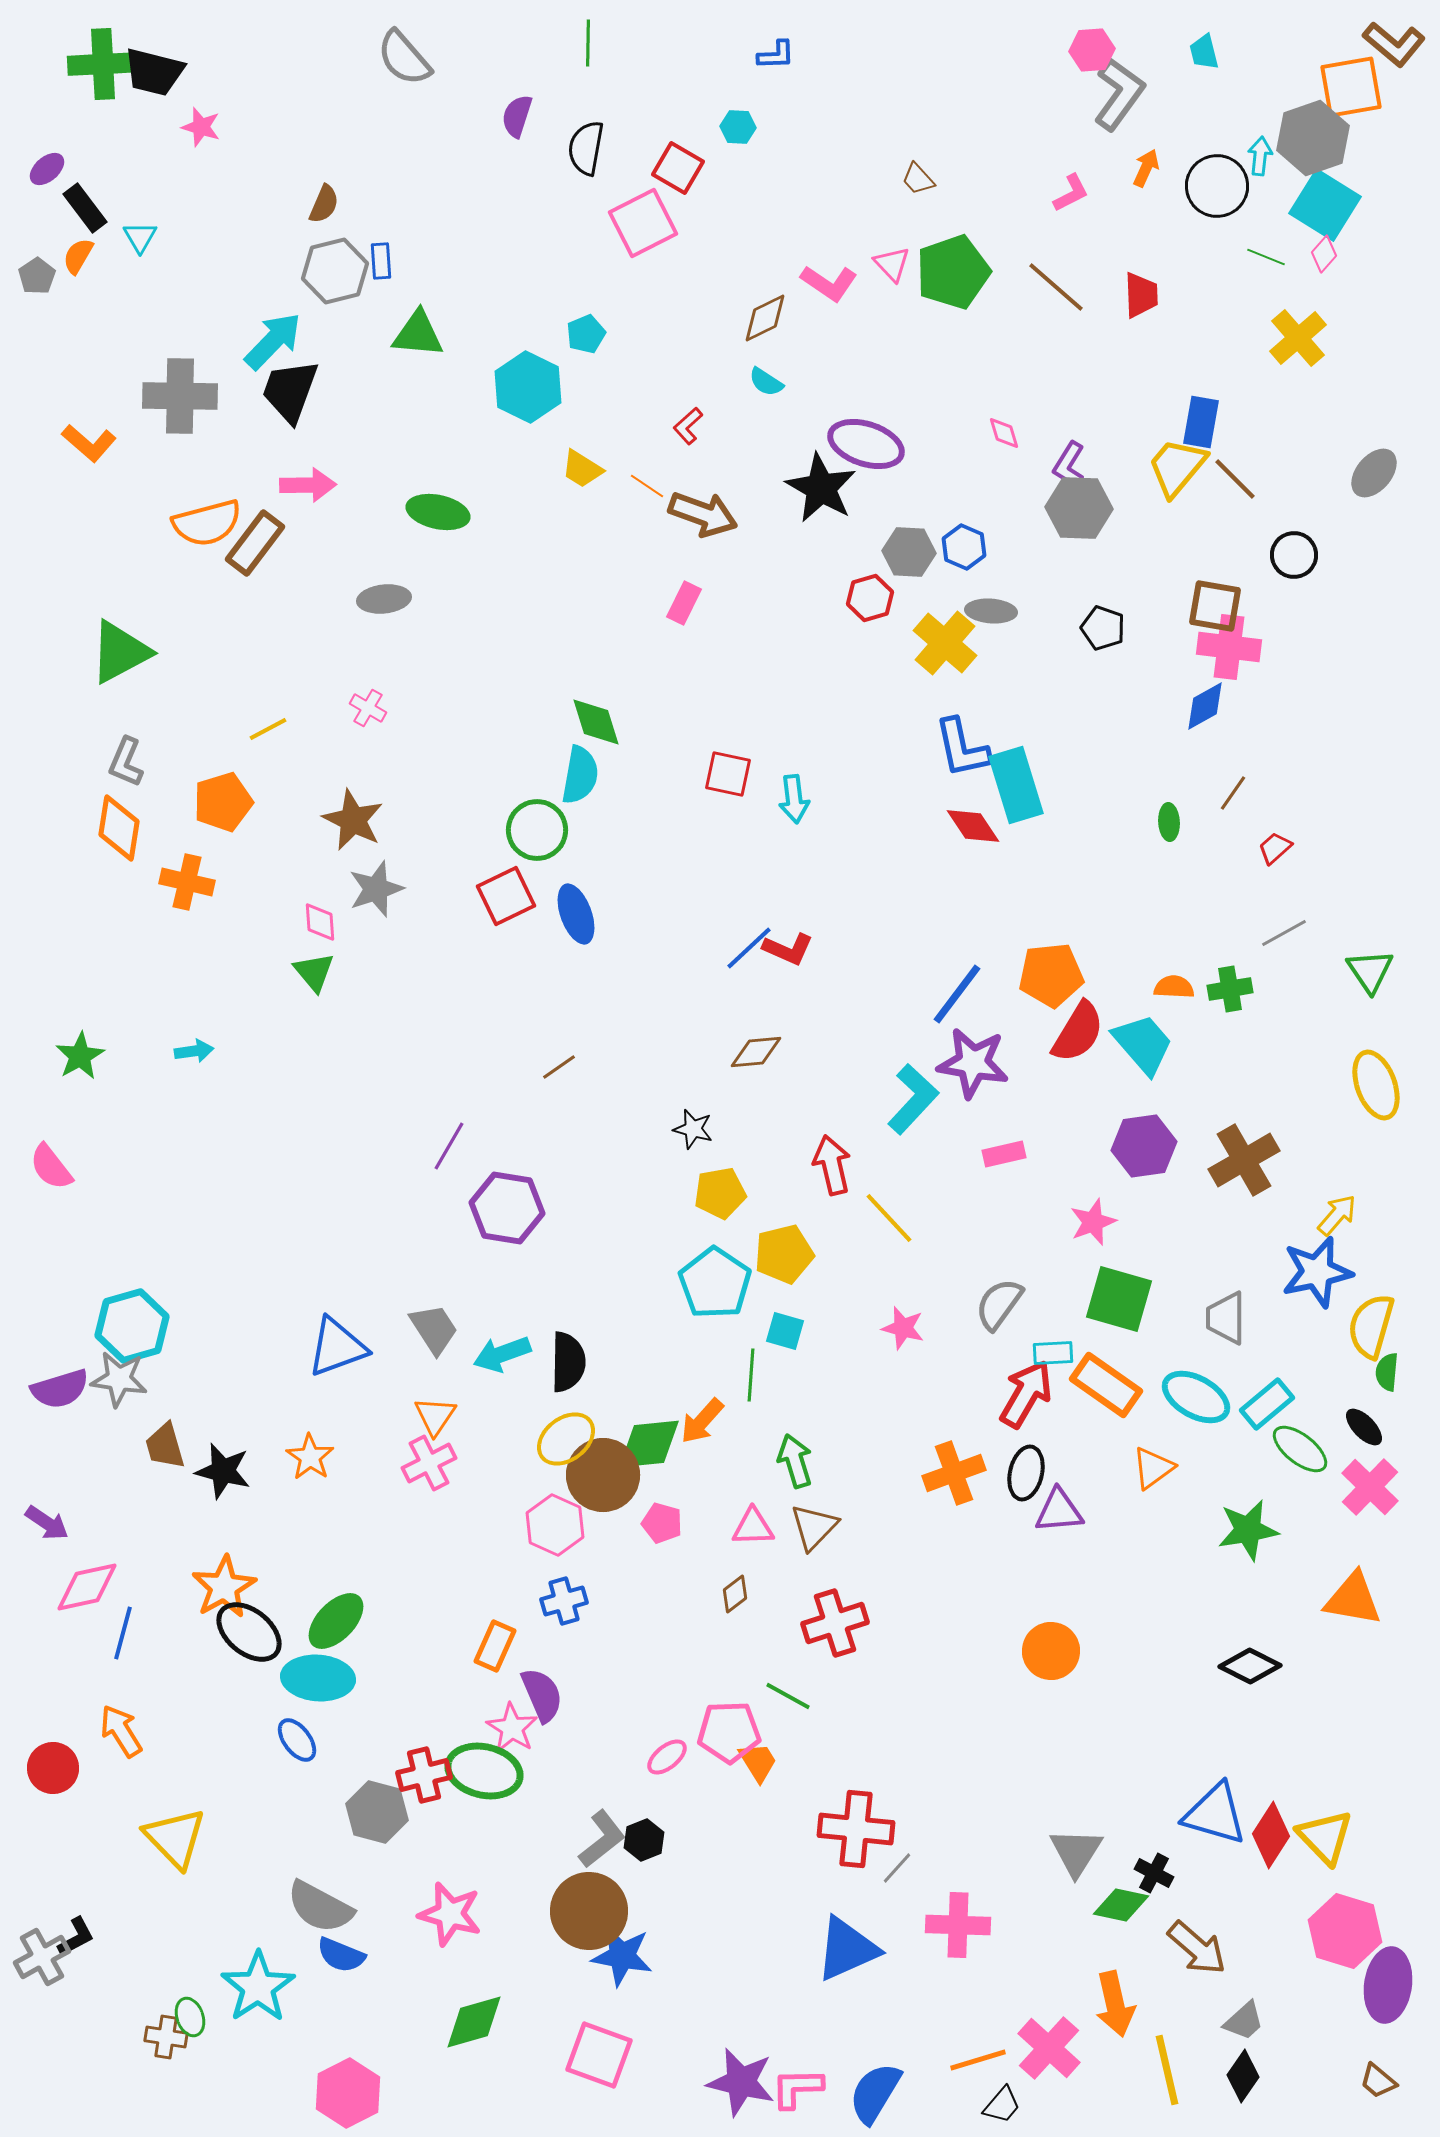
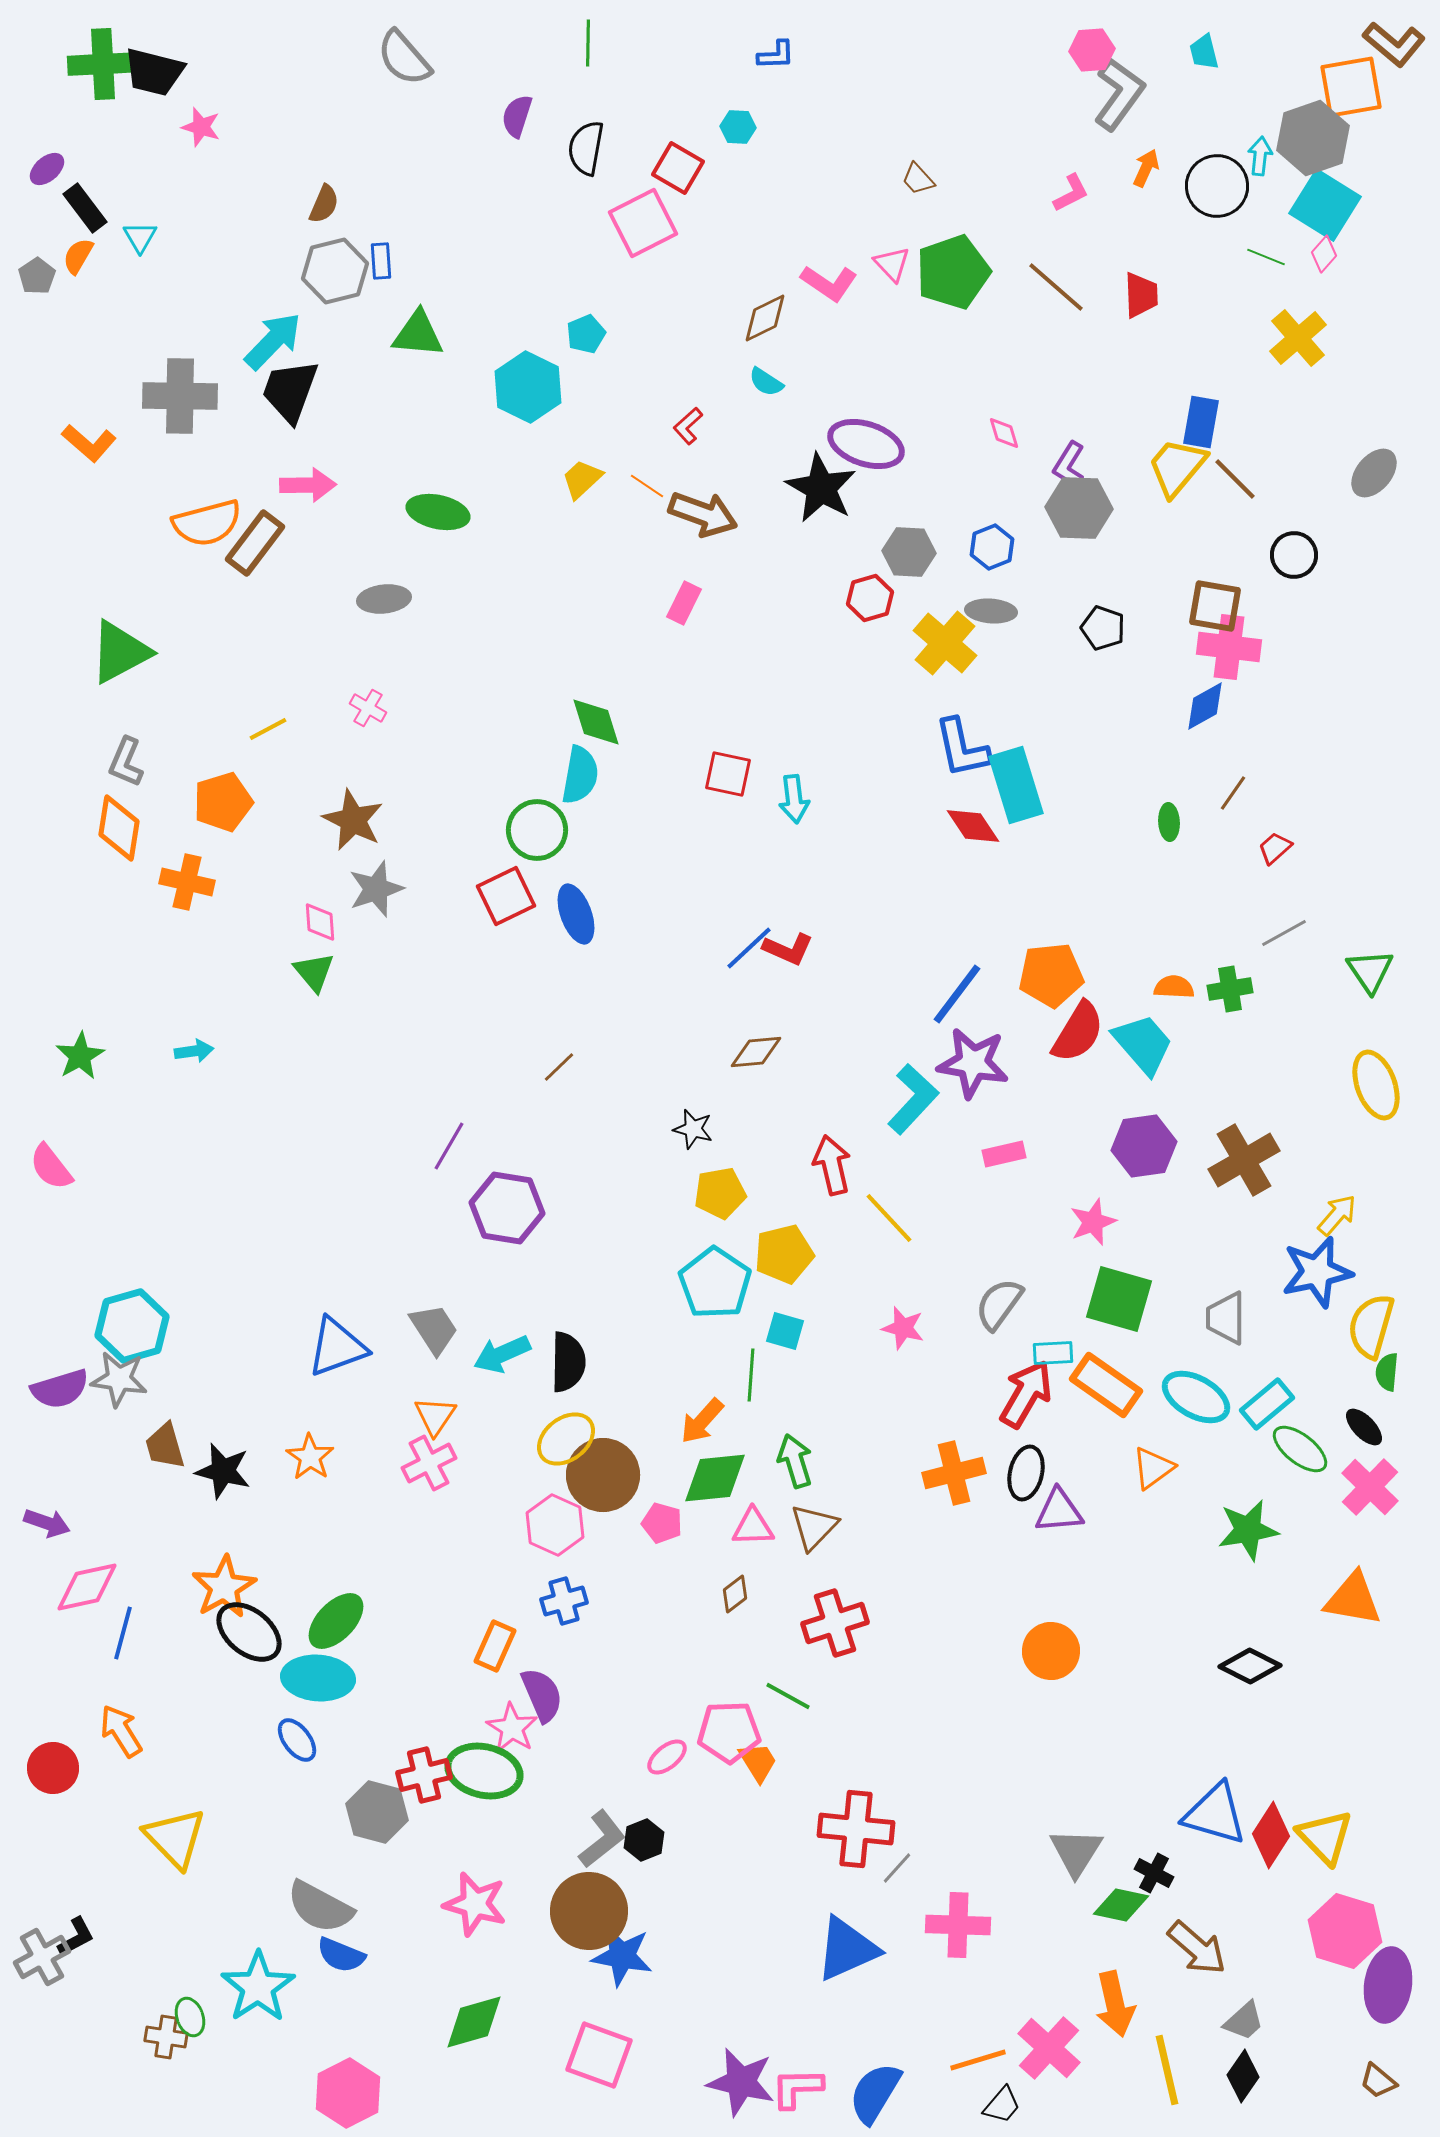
yellow trapezoid at (582, 469): moved 10 px down; rotated 105 degrees clockwise
blue hexagon at (964, 547): moved 28 px right; rotated 15 degrees clockwise
brown line at (559, 1067): rotated 9 degrees counterclockwise
cyan arrow at (502, 1354): rotated 4 degrees counterclockwise
green diamond at (649, 1444): moved 66 px right, 34 px down
orange cross at (954, 1473): rotated 6 degrees clockwise
purple arrow at (47, 1523): rotated 15 degrees counterclockwise
pink star at (450, 1914): moved 25 px right, 10 px up
